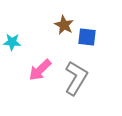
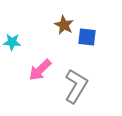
gray L-shape: moved 8 px down
